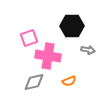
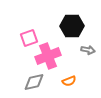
pink cross: rotated 30 degrees counterclockwise
